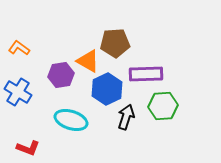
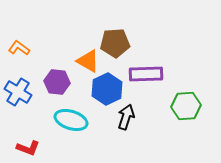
purple hexagon: moved 4 px left, 7 px down; rotated 15 degrees clockwise
green hexagon: moved 23 px right
